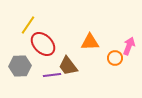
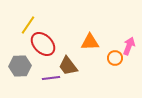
purple line: moved 1 px left, 3 px down
